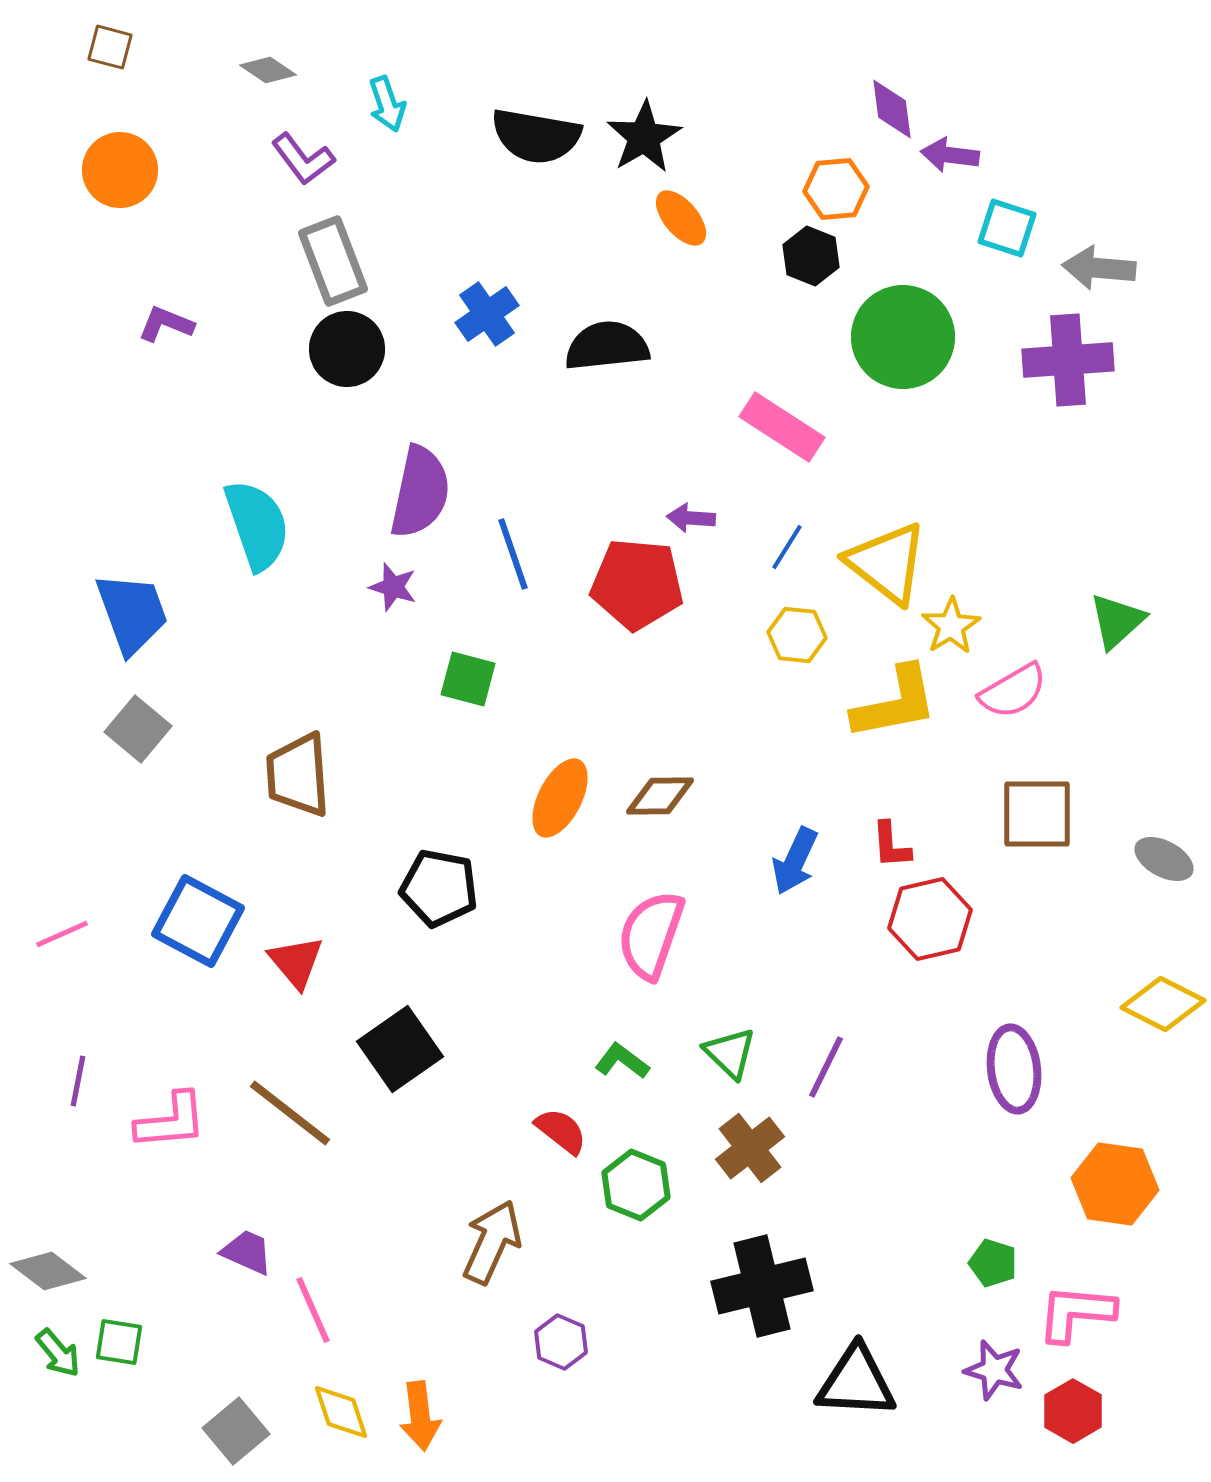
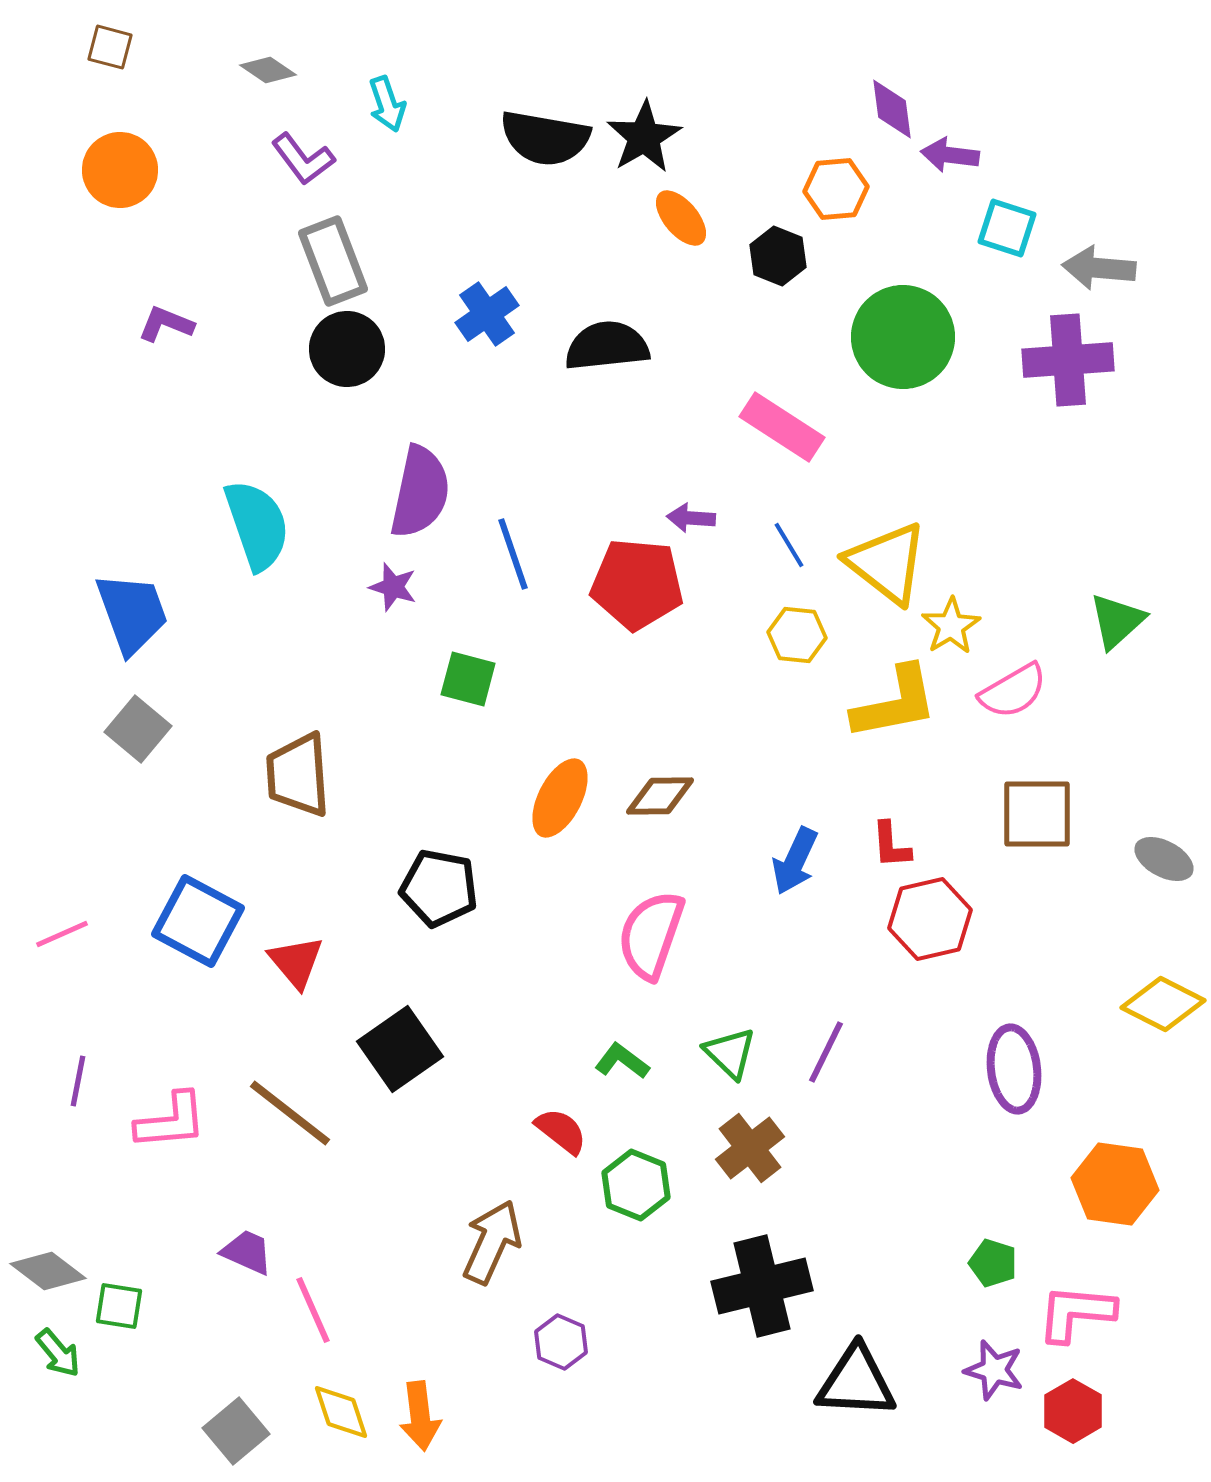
black semicircle at (536, 136): moved 9 px right, 2 px down
black hexagon at (811, 256): moved 33 px left
blue line at (787, 547): moved 2 px right, 2 px up; rotated 63 degrees counterclockwise
purple line at (826, 1067): moved 15 px up
green square at (119, 1342): moved 36 px up
